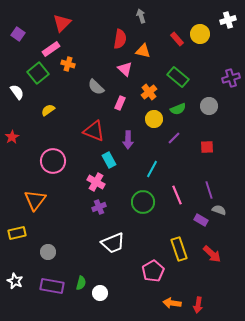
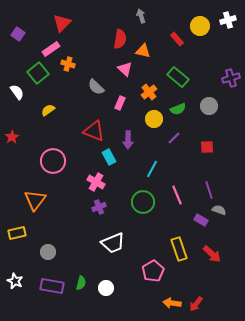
yellow circle at (200, 34): moved 8 px up
cyan rectangle at (109, 160): moved 3 px up
white circle at (100, 293): moved 6 px right, 5 px up
red arrow at (198, 305): moved 2 px left, 1 px up; rotated 28 degrees clockwise
